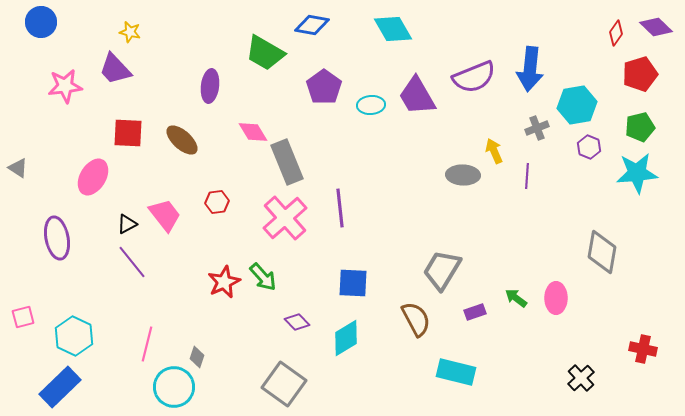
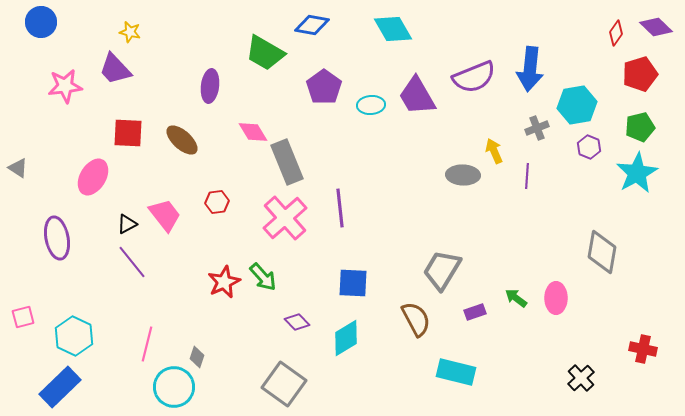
cyan star at (637, 173): rotated 24 degrees counterclockwise
